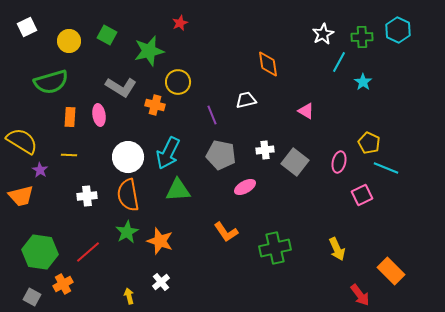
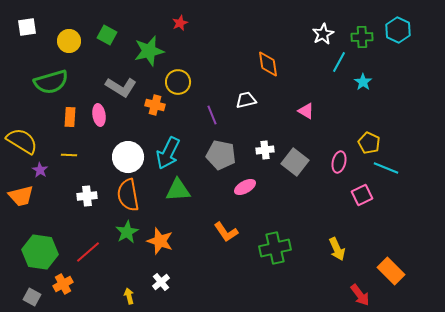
white square at (27, 27): rotated 18 degrees clockwise
